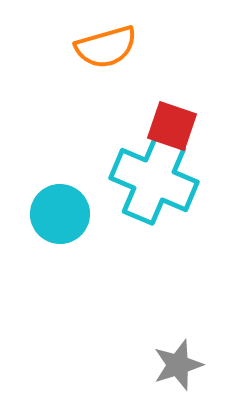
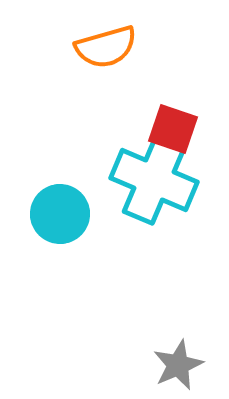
red square: moved 1 px right, 3 px down
gray star: rotated 6 degrees counterclockwise
